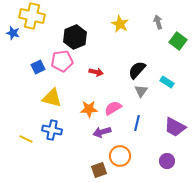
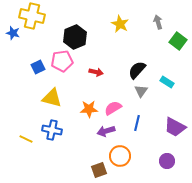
purple arrow: moved 4 px right, 1 px up
